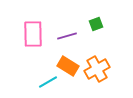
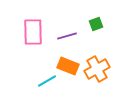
pink rectangle: moved 2 px up
orange rectangle: rotated 10 degrees counterclockwise
cyan line: moved 1 px left, 1 px up
